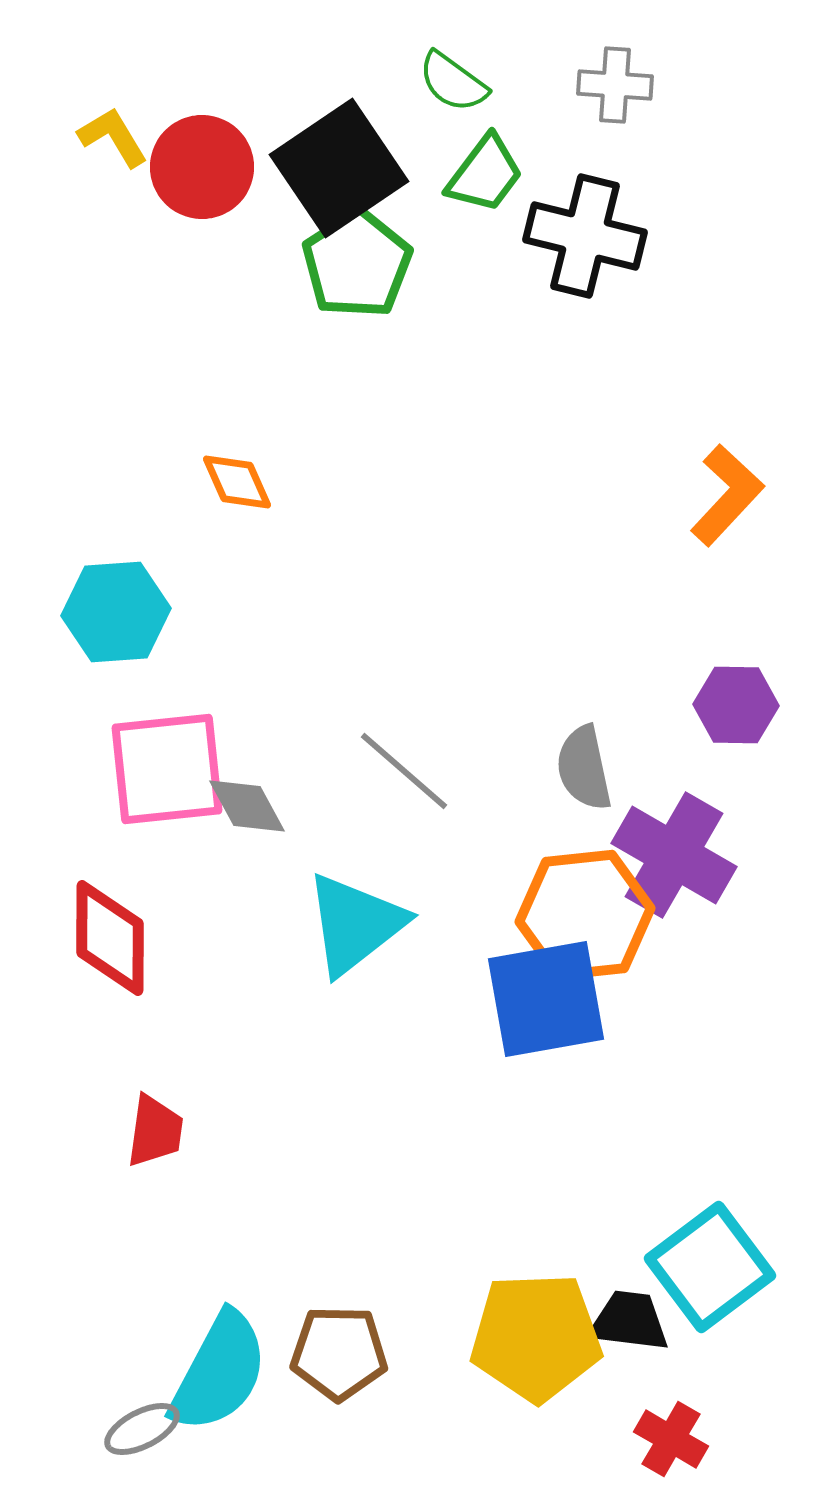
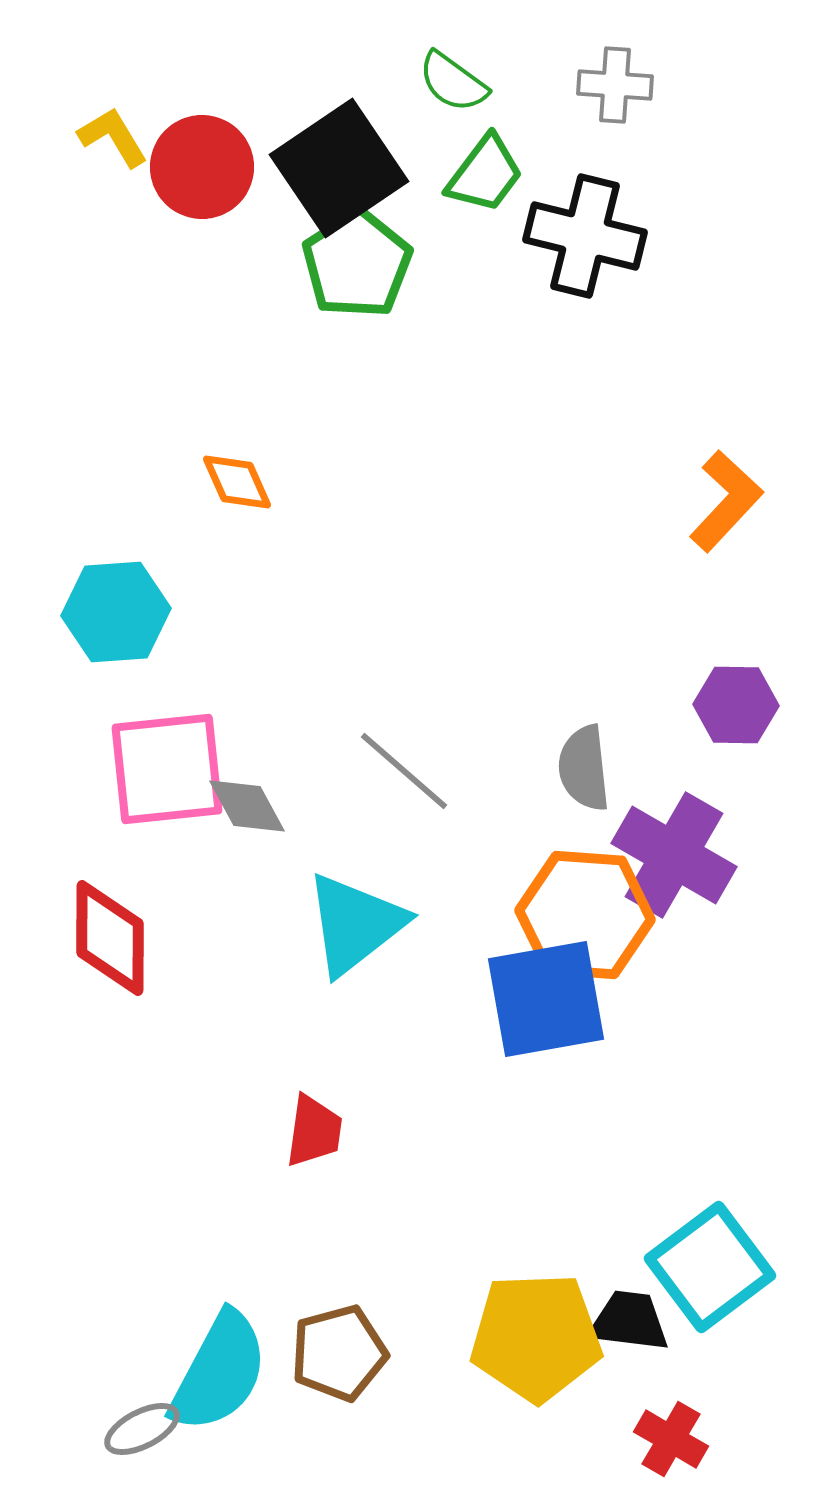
orange L-shape: moved 1 px left, 6 px down
gray semicircle: rotated 6 degrees clockwise
orange hexagon: rotated 10 degrees clockwise
red trapezoid: moved 159 px right
brown pentagon: rotated 16 degrees counterclockwise
